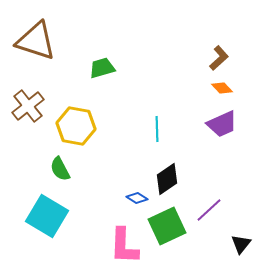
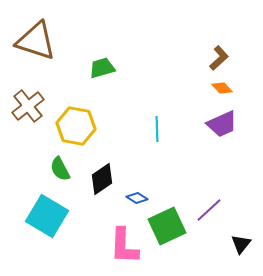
black diamond: moved 65 px left
